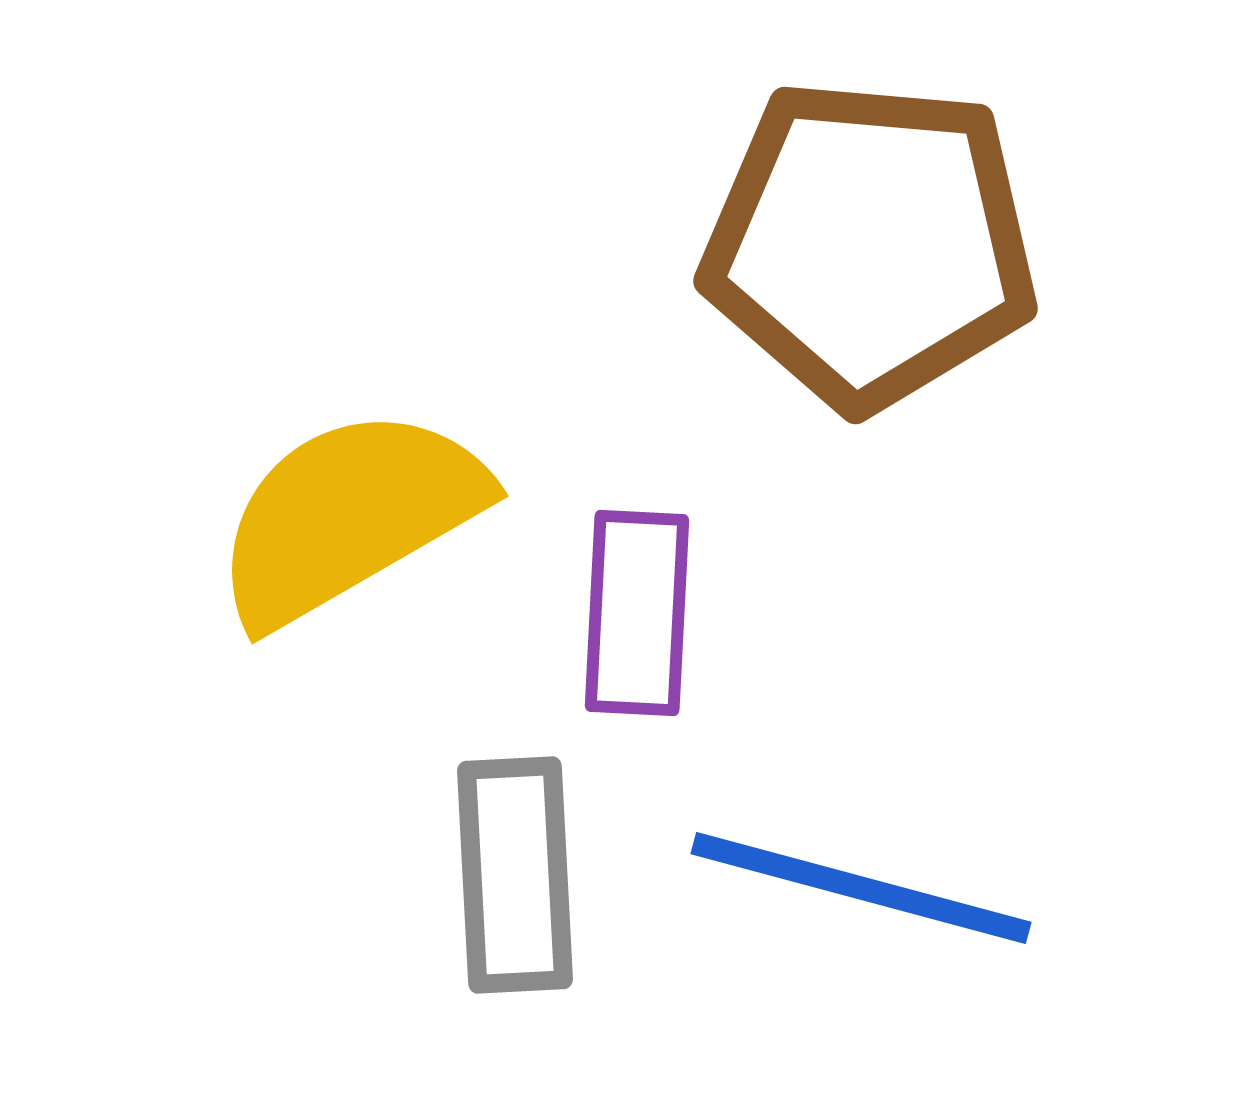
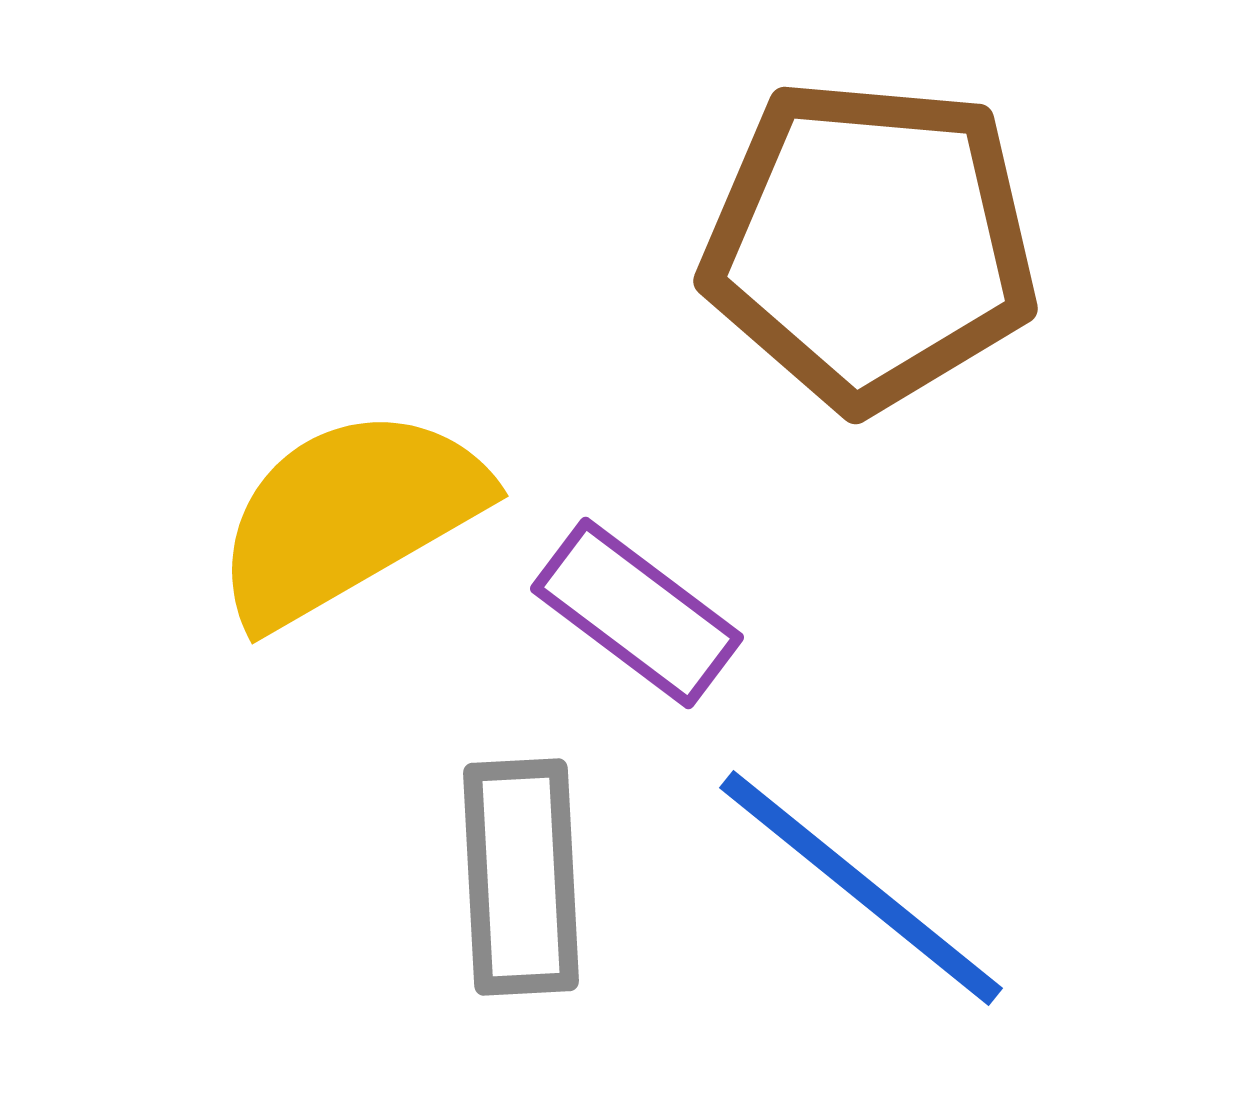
purple rectangle: rotated 56 degrees counterclockwise
gray rectangle: moved 6 px right, 2 px down
blue line: rotated 24 degrees clockwise
